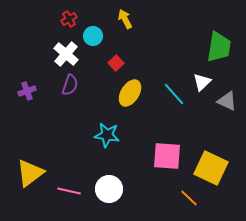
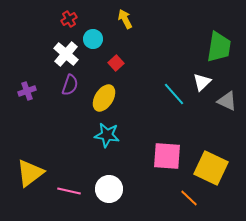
cyan circle: moved 3 px down
yellow ellipse: moved 26 px left, 5 px down
